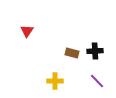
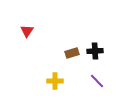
brown rectangle: rotated 32 degrees counterclockwise
